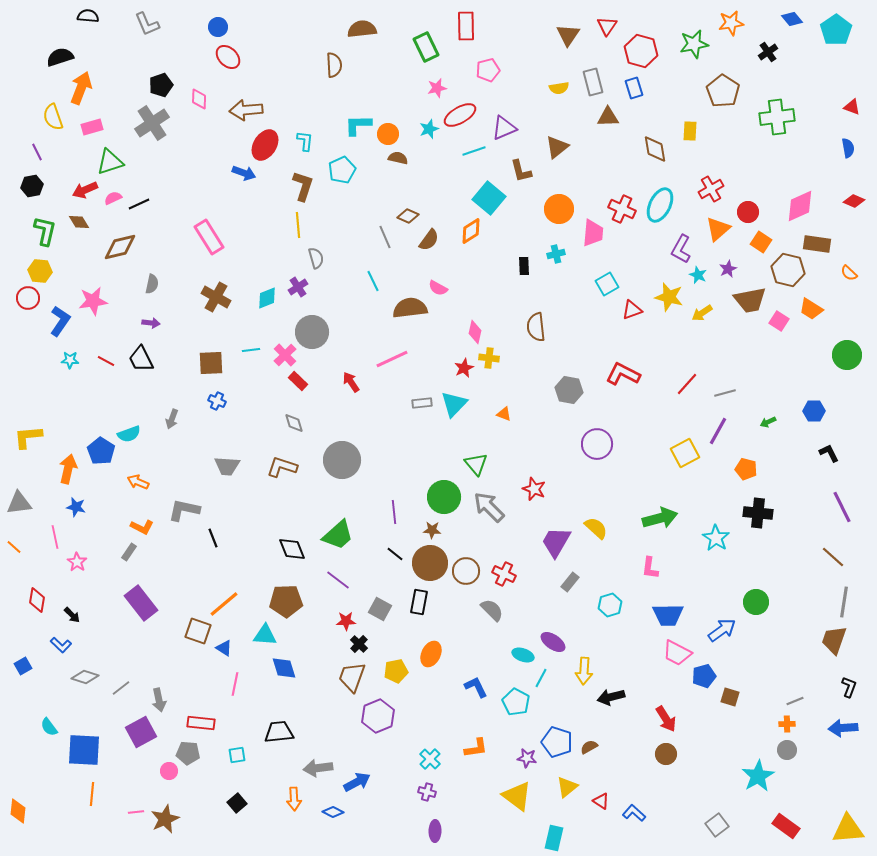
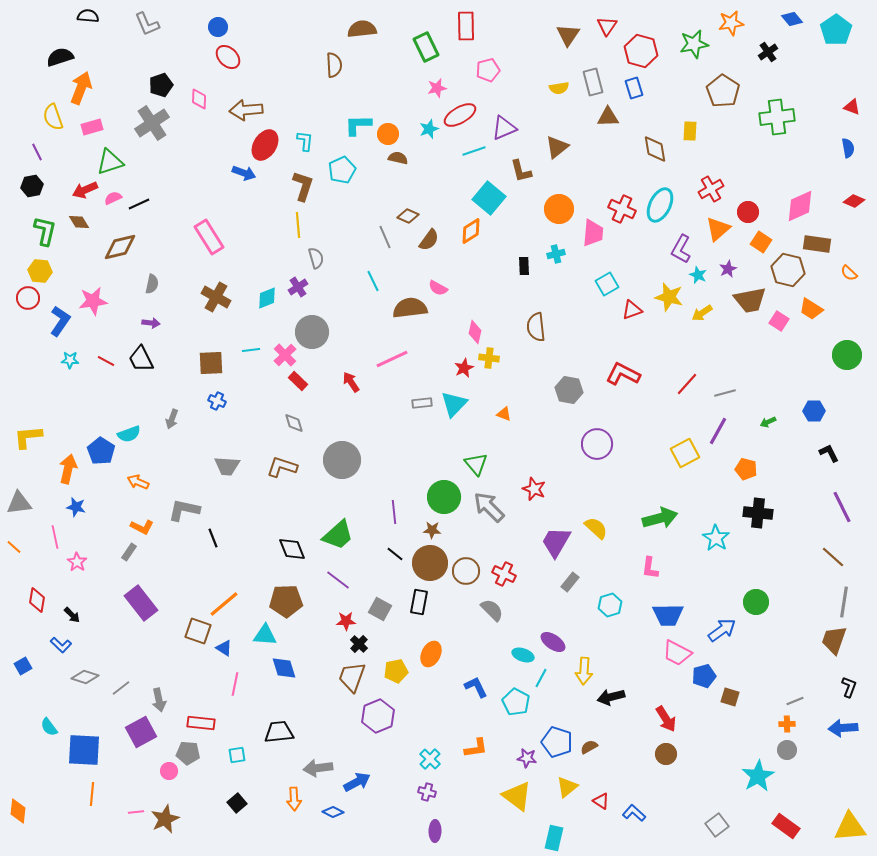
yellow triangle at (848, 829): moved 2 px right, 2 px up
